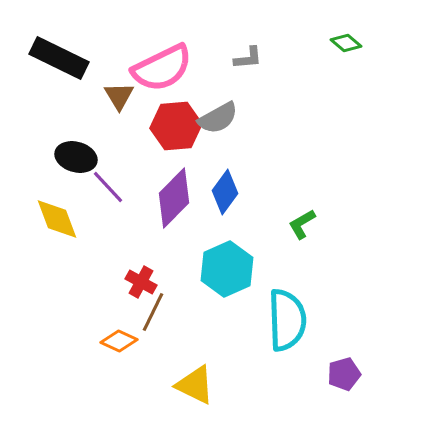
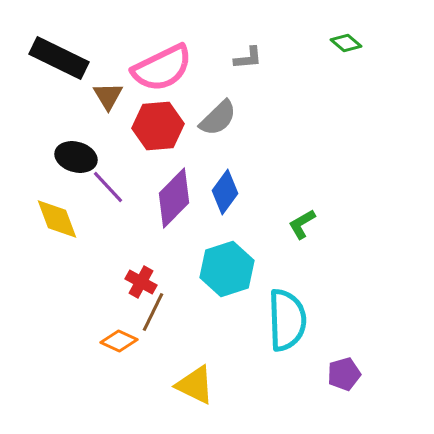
brown triangle: moved 11 px left
gray semicircle: rotated 15 degrees counterclockwise
red hexagon: moved 18 px left
cyan hexagon: rotated 6 degrees clockwise
